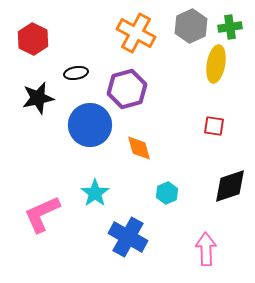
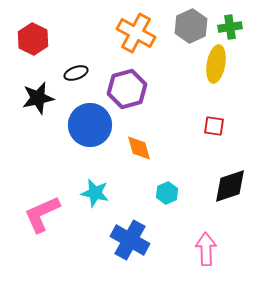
black ellipse: rotated 10 degrees counterclockwise
cyan star: rotated 24 degrees counterclockwise
blue cross: moved 2 px right, 3 px down
